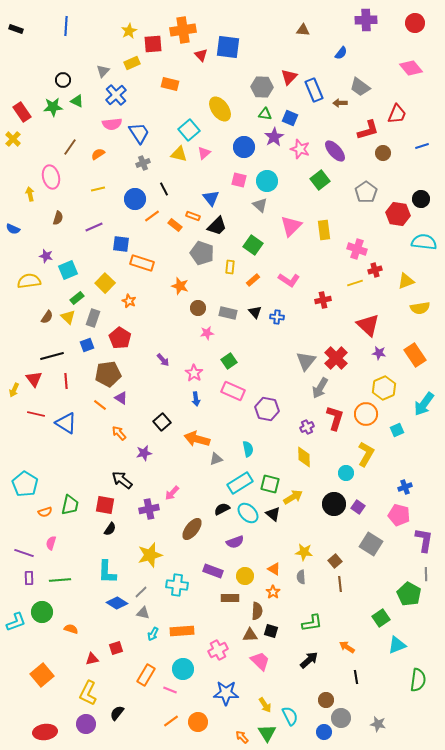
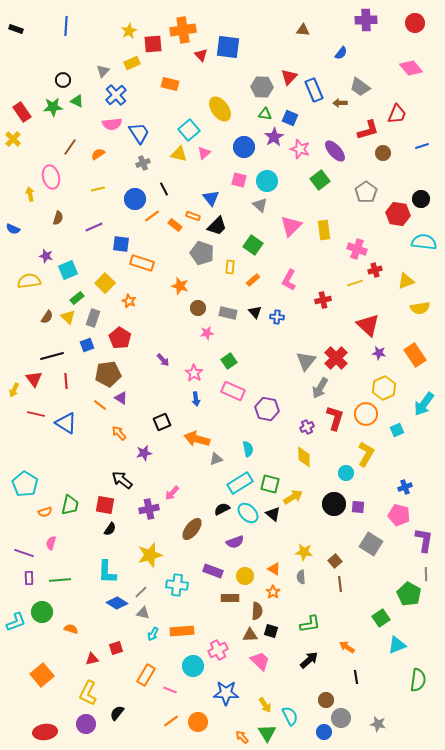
pink L-shape at (289, 280): rotated 85 degrees clockwise
black square at (162, 422): rotated 18 degrees clockwise
purple square at (358, 507): rotated 32 degrees counterclockwise
green L-shape at (312, 623): moved 2 px left, 1 px down
cyan circle at (183, 669): moved 10 px right, 3 px up
